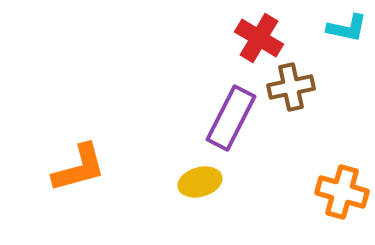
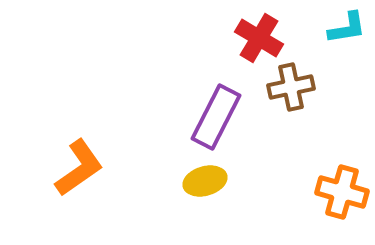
cyan L-shape: rotated 21 degrees counterclockwise
purple rectangle: moved 15 px left, 1 px up
orange L-shape: rotated 20 degrees counterclockwise
yellow ellipse: moved 5 px right, 1 px up
